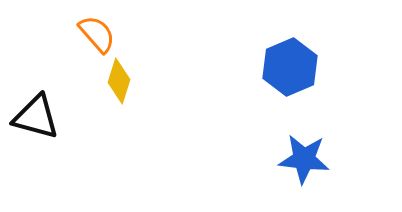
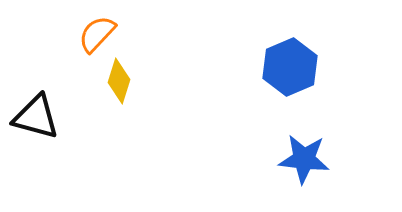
orange semicircle: rotated 96 degrees counterclockwise
